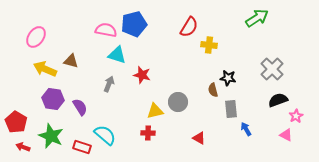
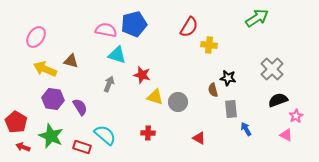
yellow triangle: moved 14 px up; rotated 30 degrees clockwise
